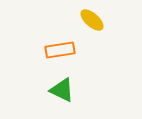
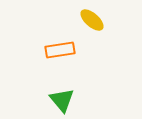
green triangle: moved 10 px down; rotated 24 degrees clockwise
